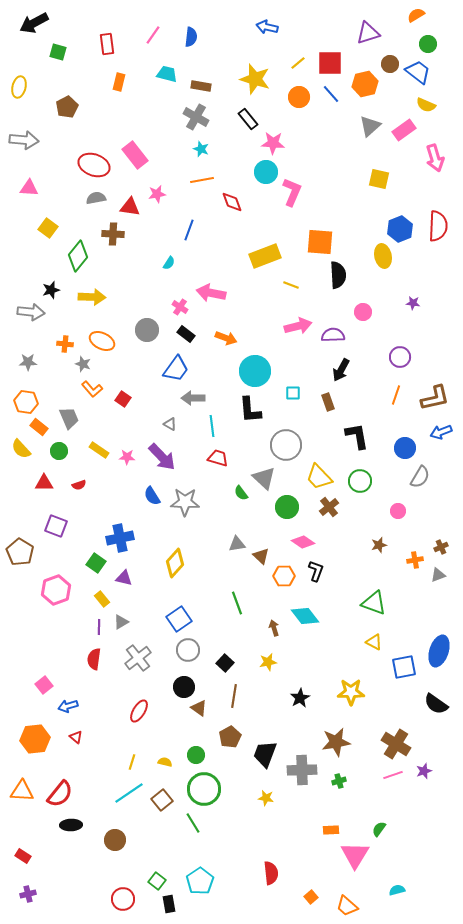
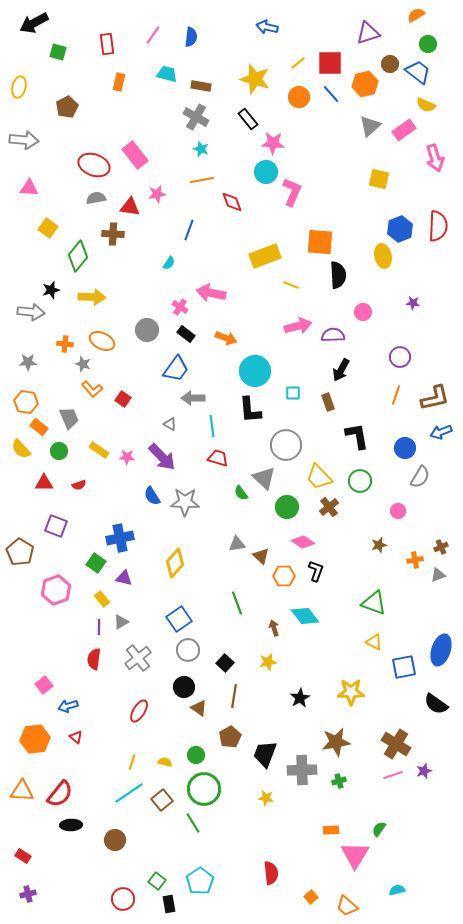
blue ellipse at (439, 651): moved 2 px right, 1 px up
